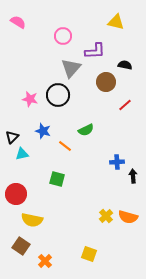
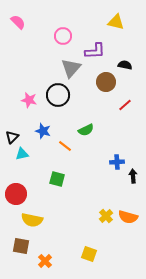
pink semicircle: rotated 14 degrees clockwise
pink star: moved 1 px left, 1 px down
brown square: rotated 24 degrees counterclockwise
